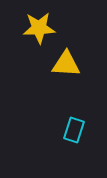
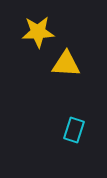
yellow star: moved 1 px left, 4 px down
